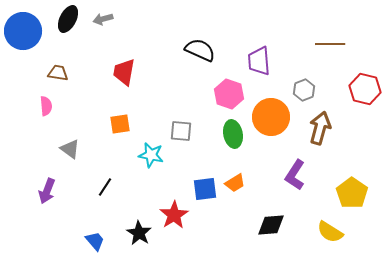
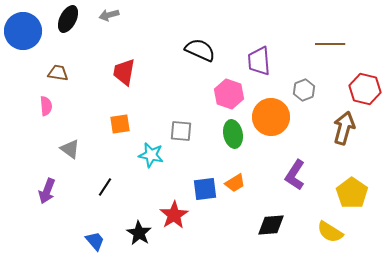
gray arrow: moved 6 px right, 4 px up
brown arrow: moved 24 px right
